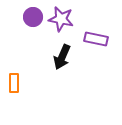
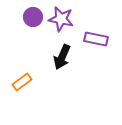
orange rectangle: moved 8 px right, 1 px up; rotated 54 degrees clockwise
